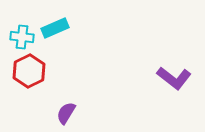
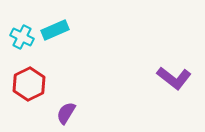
cyan rectangle: moved 2 px down
cyan cross: rotated 20 degrees clockwise
red hexagon: moved 13 px down
